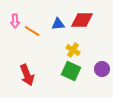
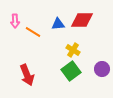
orange line: moved 1 px right, 1 px down
green square: rotated 30 degrees clockwise
